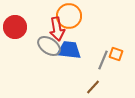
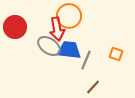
gray line: moved 17 px left
